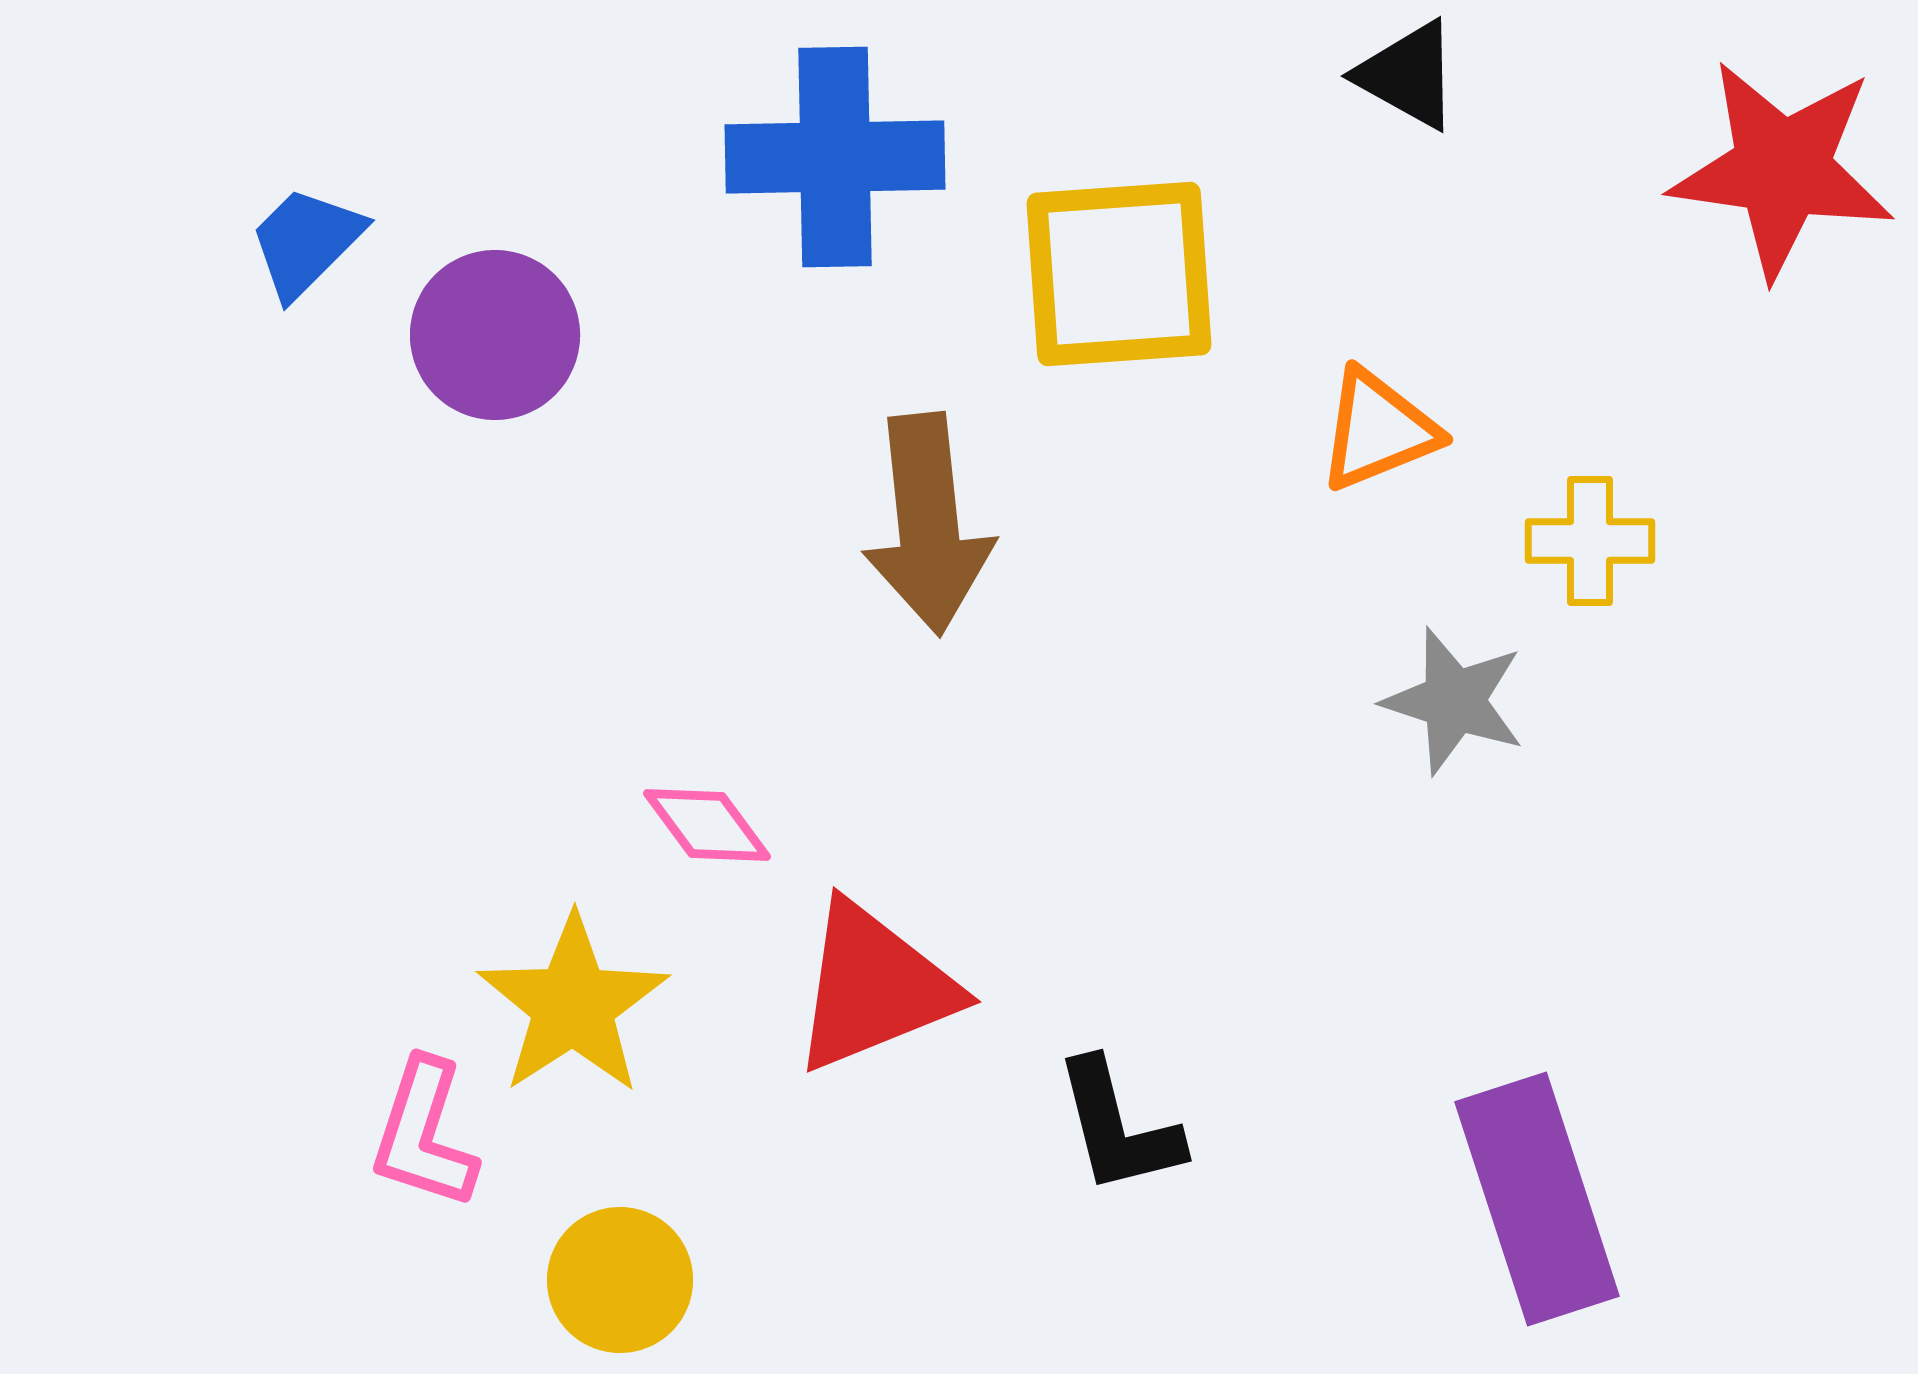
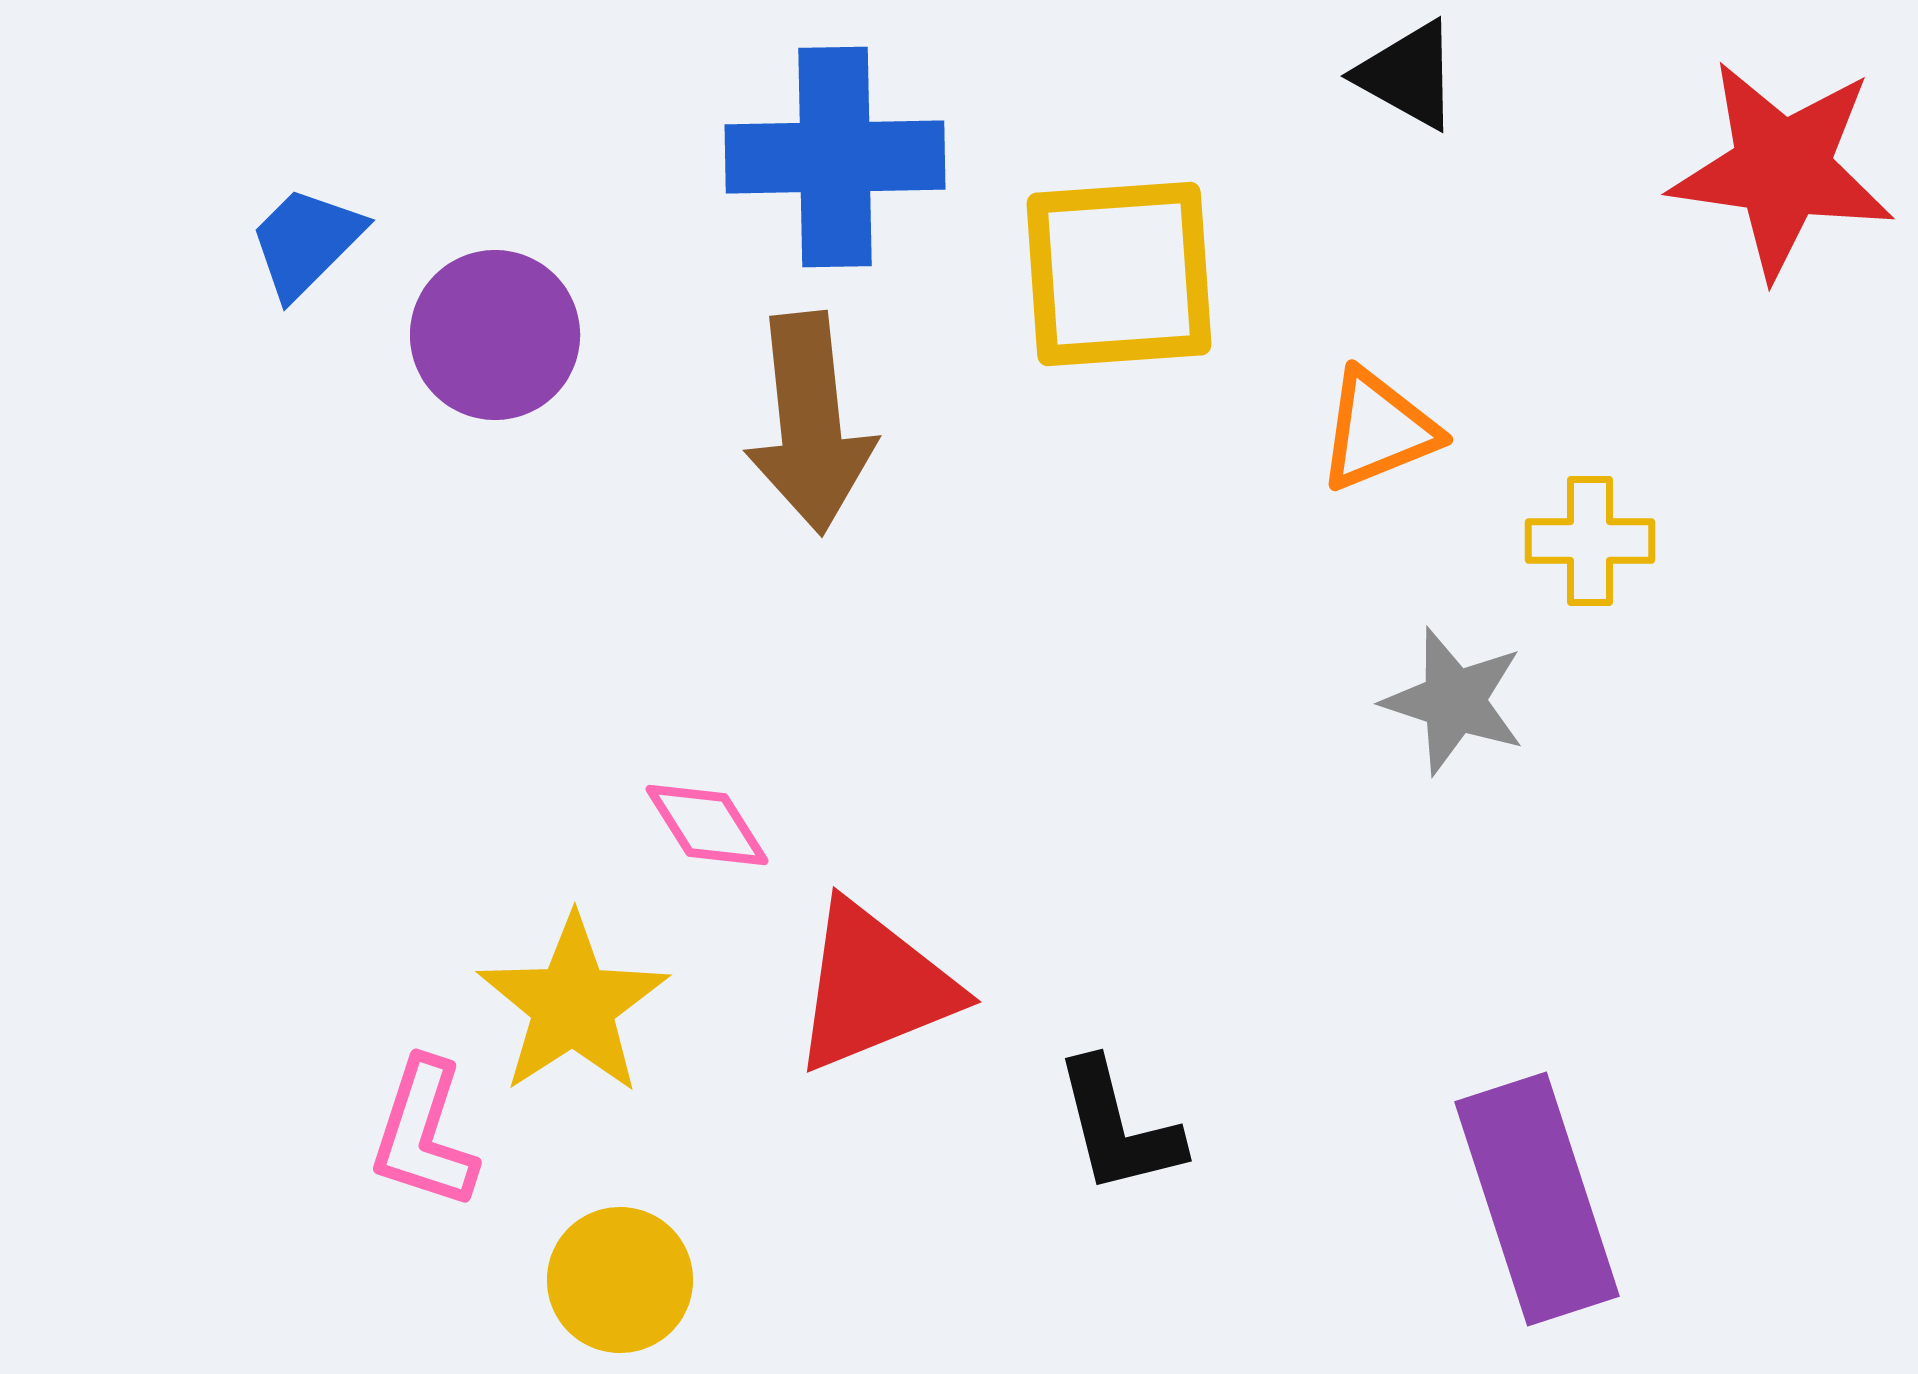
brown arrow: moved 118 px left, 101 px up
pink diamond: rotated 4 degrees clockwise
